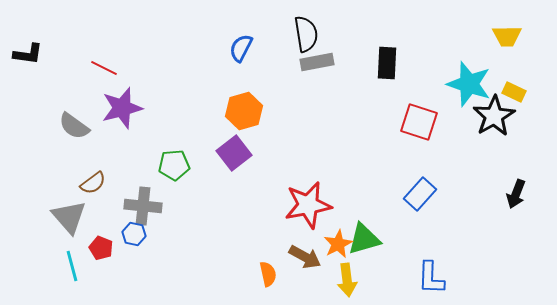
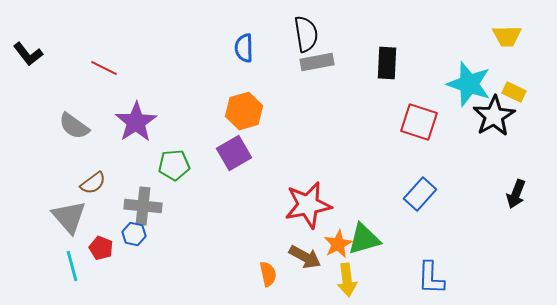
blue semicircle: moved 3 px right; rotated 28 degrees counterclockwise
black L-shape: rotated 44 degrees clockwise
purple star: moved 14 px right, 14 px down; rotated 18 degrees counterclockwise
purple square: rotated 8 degrees clockwise
